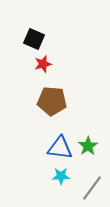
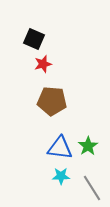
gray line: rotated 68 degrees counterclockwise
